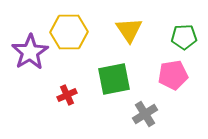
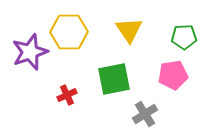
purple star: rotated 12 degrees clockwise
